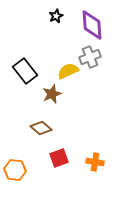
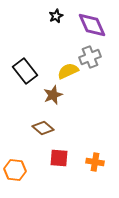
purple diamond: rotated 20 degrees counterclockwise
brown star: moved 1 px right, 1 px down
brown diamond: moved 2 px right
red square: rotated 24 degrees clockwise
